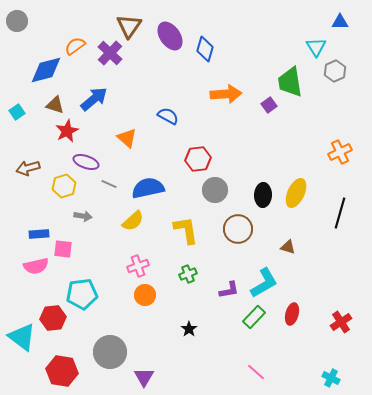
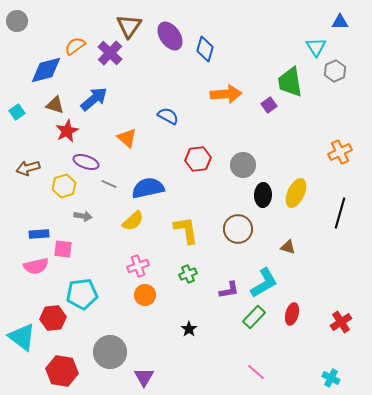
gray circle at (215, 190): moved 28 px right, 25 px up
